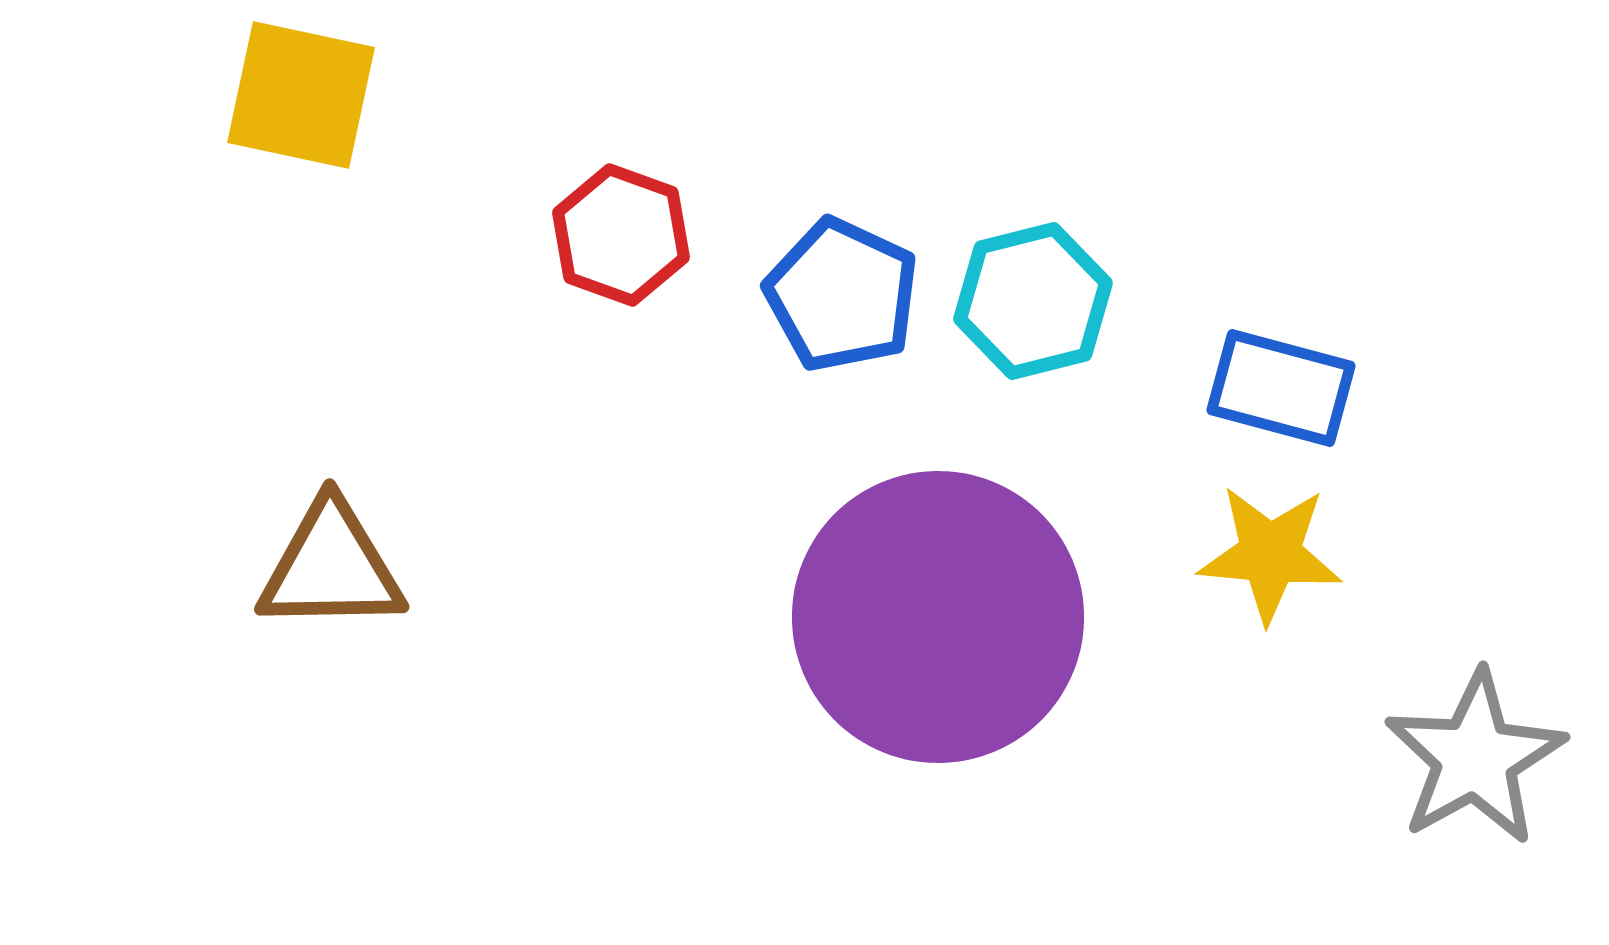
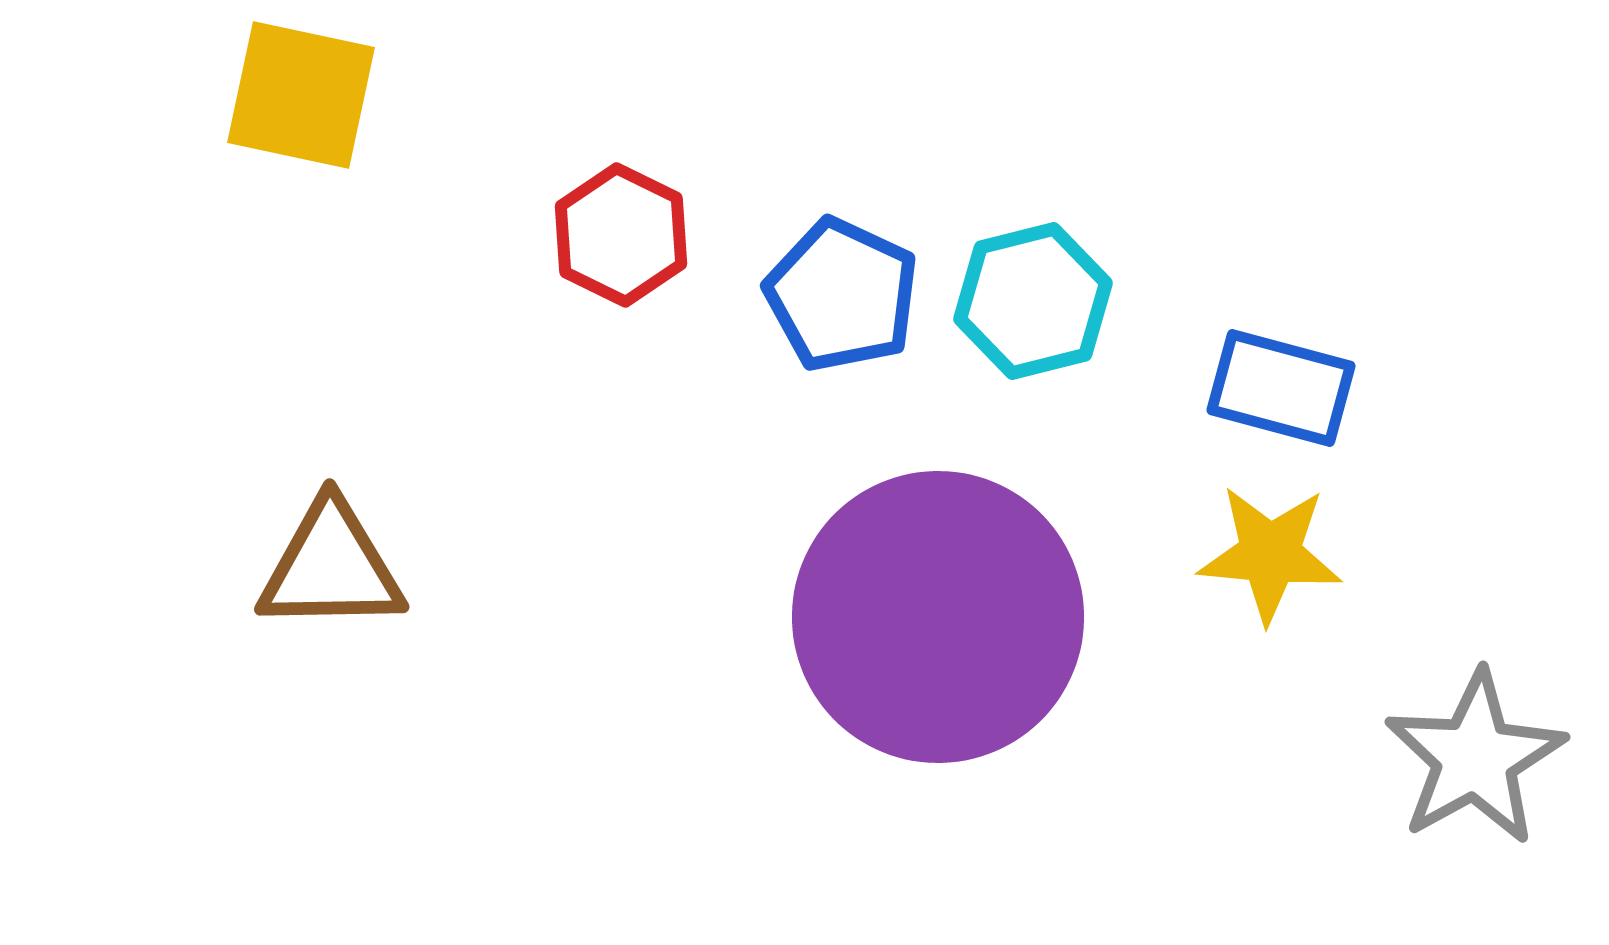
red hexagon: rotated 6 degrees clockwise
